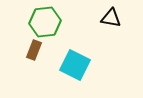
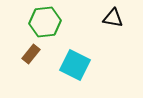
black triangle: moved 2 px right
brown rectangle: moved 3 px left, 4 px down; rotated 18 degrees clockwise
